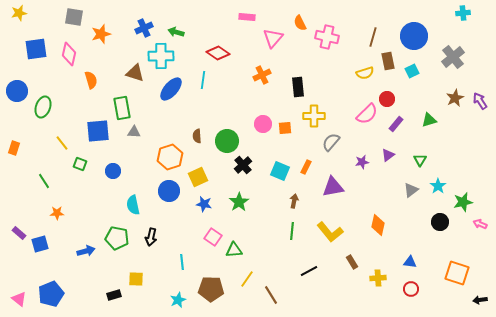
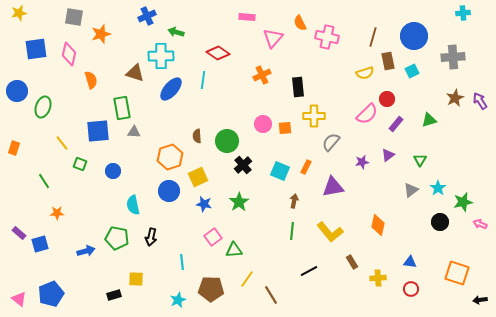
blue cross at (144, 28): moved 3 px right, 12 px up
gray cross at (453, 57): rotated 35 degrees clockwise
cyan star at (438, 186): moved 2 px down
pink square at (213, 237): rotated 18 degrees clockwise
